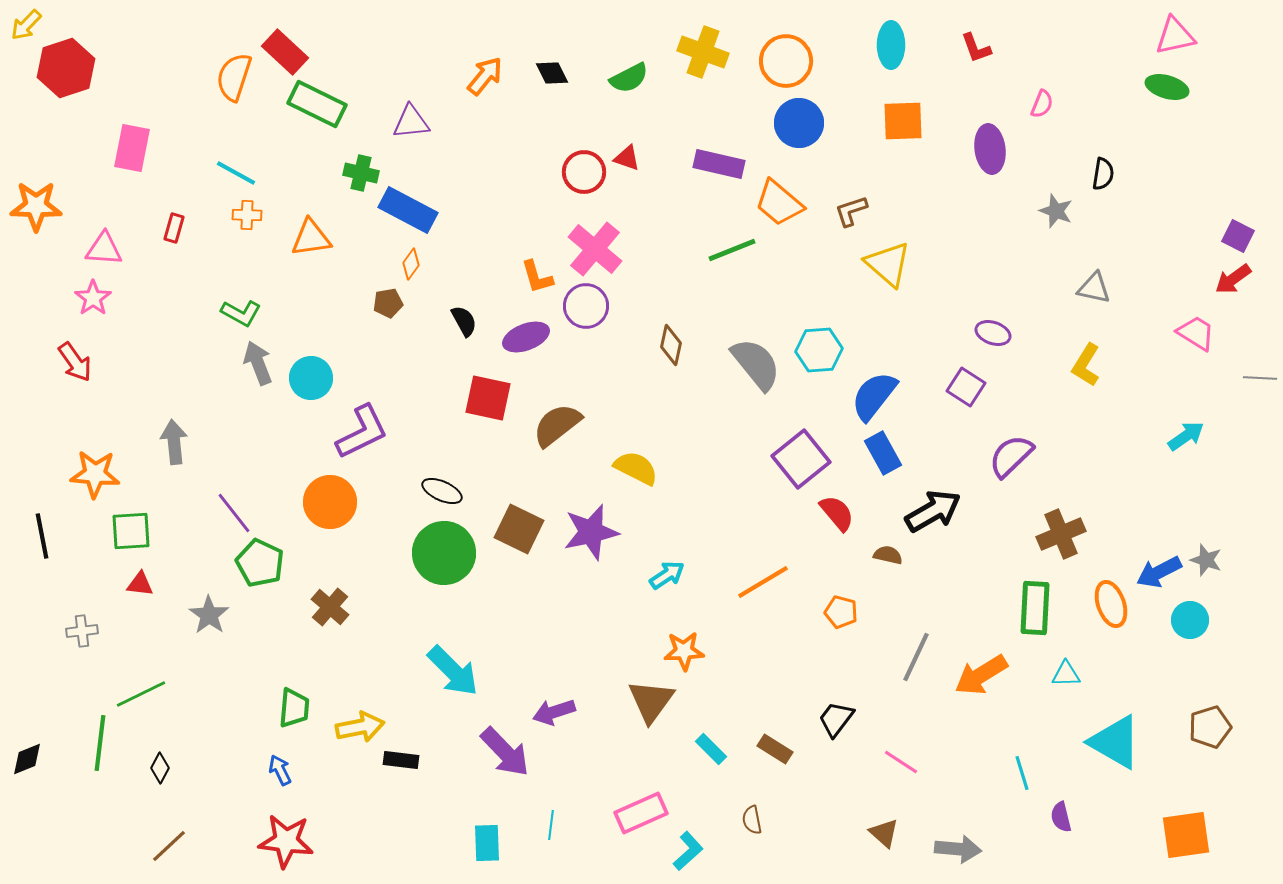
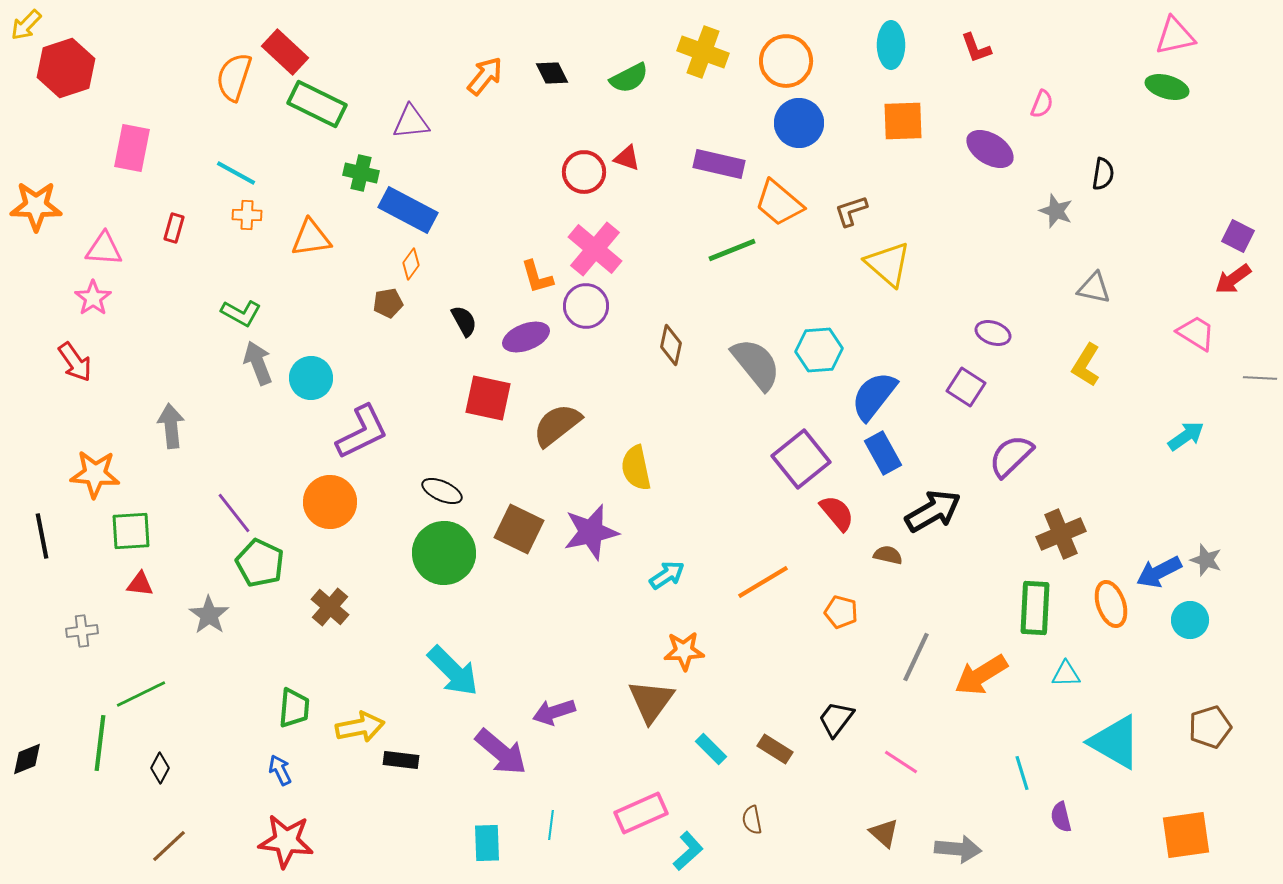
purple ellipse at (990, 149): rotated 51 degrees counterclockwise
gray arrow at (174, 442): moved 3 px left, 16 px up
yellow semicircle at (636, 468): rotated 129 degrees counterclockwise
purple arrow at (505, 752): moved 4 px left; rotated 6 degrees counterclockwise
